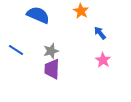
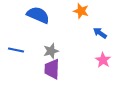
orange star: rotated 14 degrees counterclockwise
blue arrow: rotated 16 degrees counterclockwise
blue line: rotated 21 degrees counterclockwise
